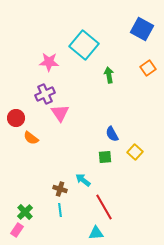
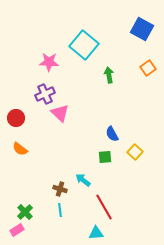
pink triangle: rotated 12 degrees counterclockwise
orange semicircle: moved 11 px left, 11 px down
pink rectangle: rotated 24 degrees clockwise
